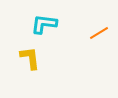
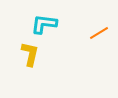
yellow L-shape: moved 4 px up; rotated 20 degrees clockwise
